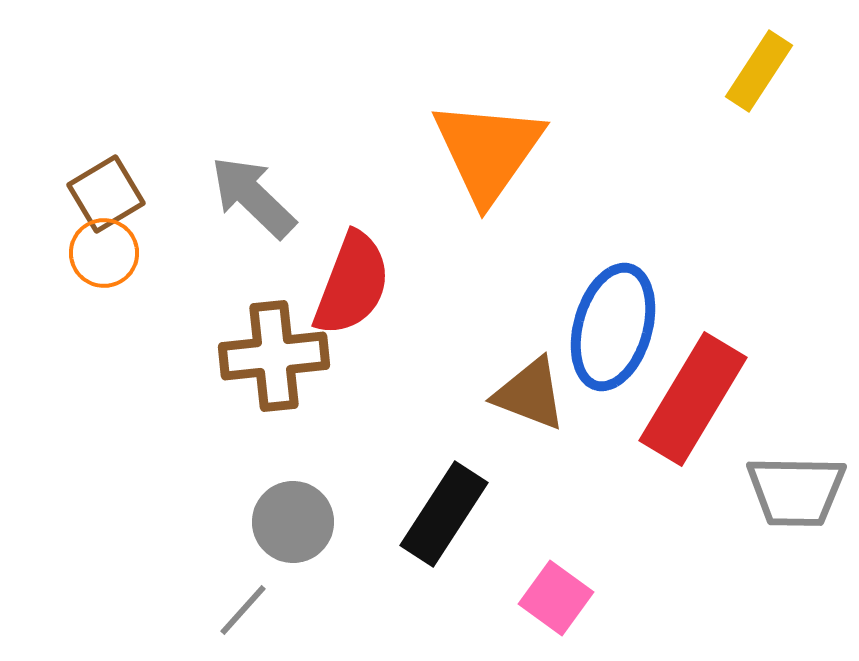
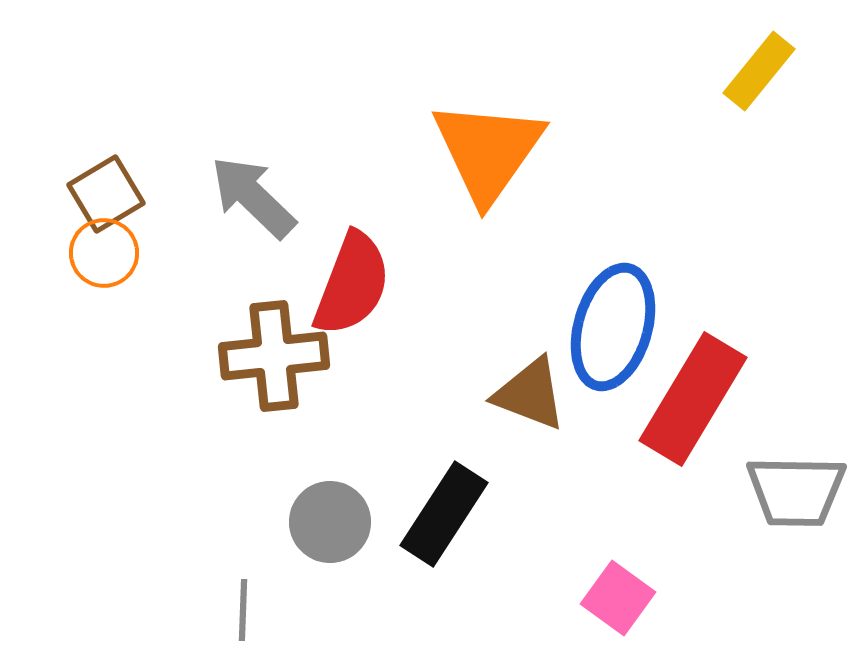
yellow rectangle: rotated 6 degrees clockwise
gray circle: moved 37 px right
pink square: moved 62 px right
gray line: rotated 40 degrees counterclockwise
